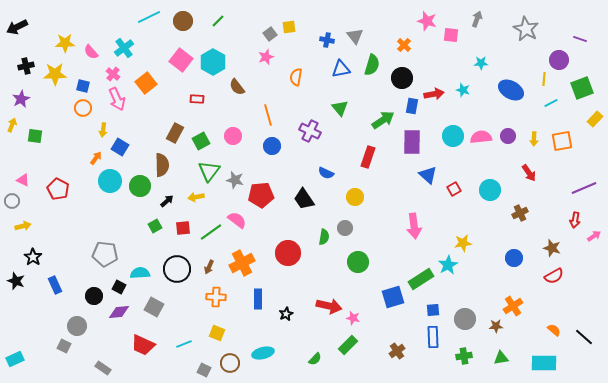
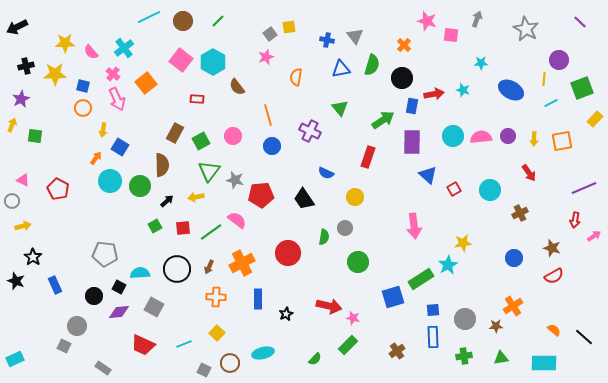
purple line at (580, 39): moved 17 px up; rotated 24 degrees clockwise
yellow square at (217, 333): rotated 21 degrees clockwise
